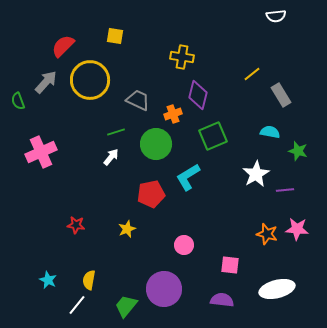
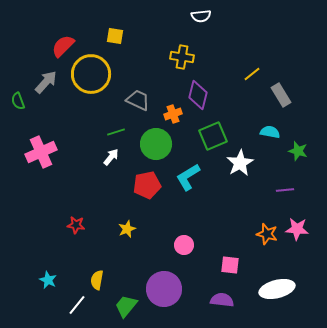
white semicircle: moved 75 px left
yellow circle: moved 1 px right, 6 px up
white star: moved 16 px left, 11 px up
red pentagon: moved 4 px left, 9 px up
yellow semicircle: moved 8 px right
